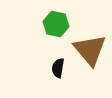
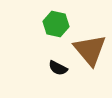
black semicircle: rotated 72 degrees counterclockwise
